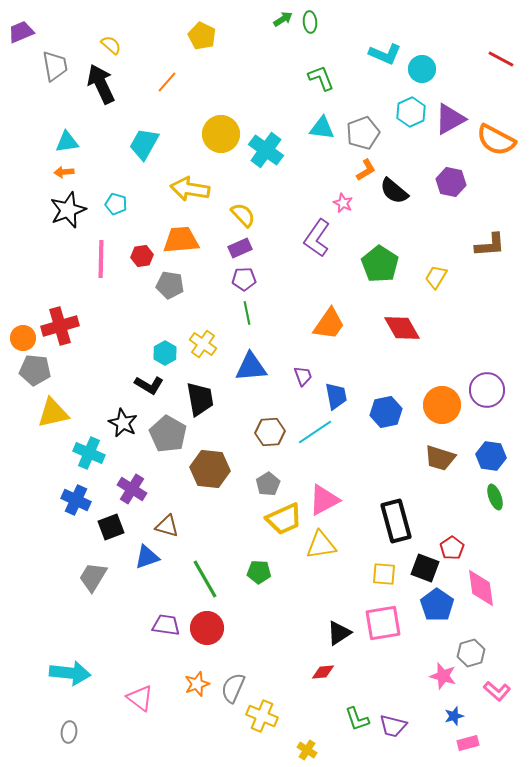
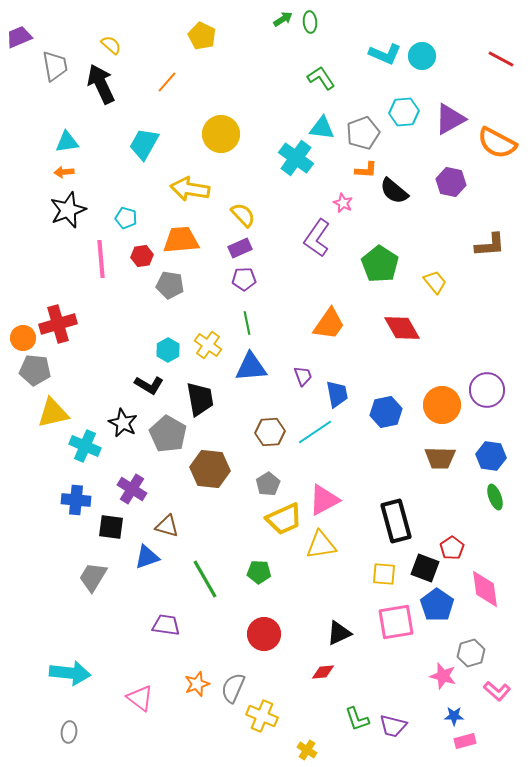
purple trapezoid at (21, 32): moved 2 px left, 5 px down
cyan circle at (422, 69): moved 13 px up
green L-shape at (321, 78): rotated 12 degrees counterclockwise
cyan hexagon at (411, 112): moved 7 px left; rotated 20 degrees clockwise
orange semicircle at (496, 140): moved 1 px right, 3 px down
cyan cross at (266, 150): moved 30 px right, 8 px down
orange L-shape at (366, 170): rotated 35 degrees clockwise
cyan pentagon at (116, 204): moved 10 px right, 14 px down
pink line at (101, 259): rotated 6 degrees counterclockwise
yellow trapezoid at (436, 277): moved 1 px left, 5 px down; rotated 110 degrees clockwise
green line at (247, 313): moved 10 px down
red cross at (60, 326): moved 2 px left, 2 px up
yellow cross at (203, 344): moved 5 px right, 1 px down
cyan hexagon at (165, 353): moved 3 px right, 3 px up
blue trapezoid at (336, 396): moved 1 px right, 2 px up
cyan cross at (89, 453): moved 4 px left, 7 px up
brown trapezoid at (440, 458): rotated 16 degrees counterclockwise
blue cross at (76, 500): rotated 20 degrees counterclockwise
black square at (111, 527): rotated 28 degrees clockwise
pink diamond at (481, 588): moved 4 px right, 1 px down
pink square at (383, 623): moved 13 px right, 1 px up
red circle at (207, 628): moved 57 px right, 6 px down
black triangle at (339, 633): rotated 8 degrees clockwise
blue star at (454, 716): rotated 18 degrees clockwise
pink rectangle at (468, 743): moved 3 px left, 2 px up
